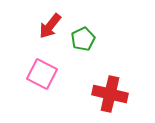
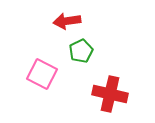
red arrow: moved 17 px right, 5 px up; rotated 44 degrees clockwise
green pentagon: moved 2 px left, 12 px down
